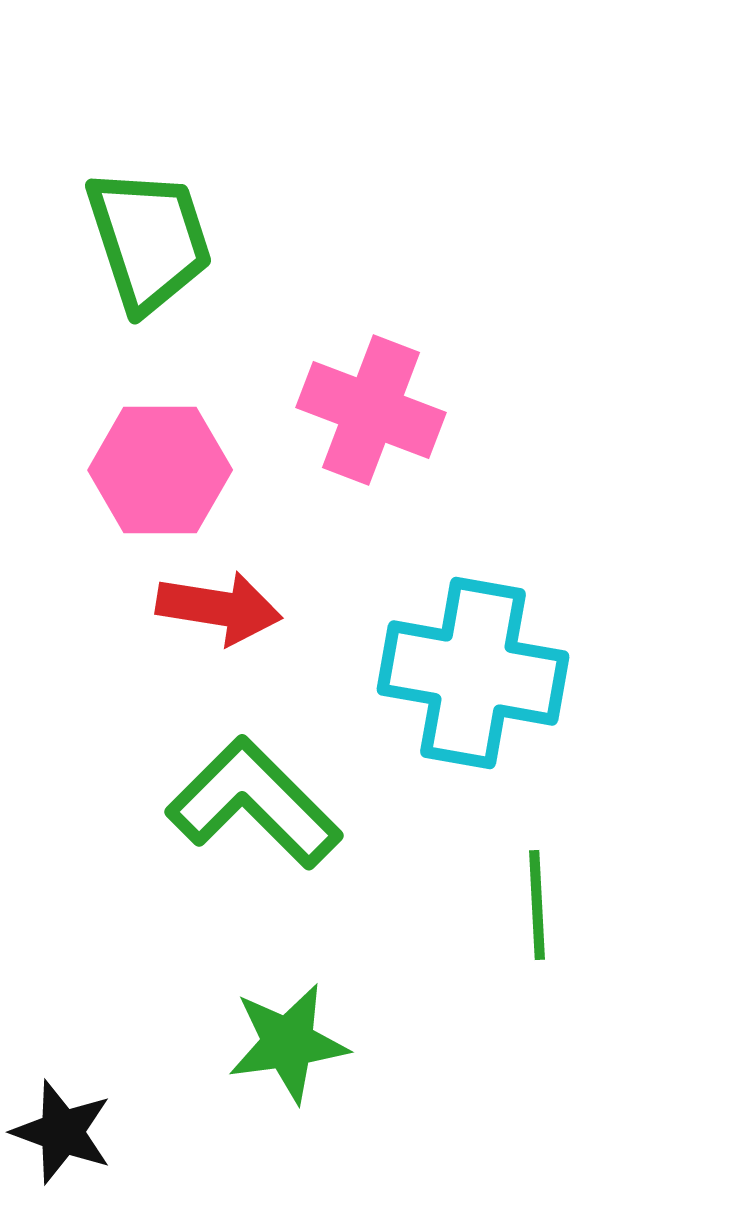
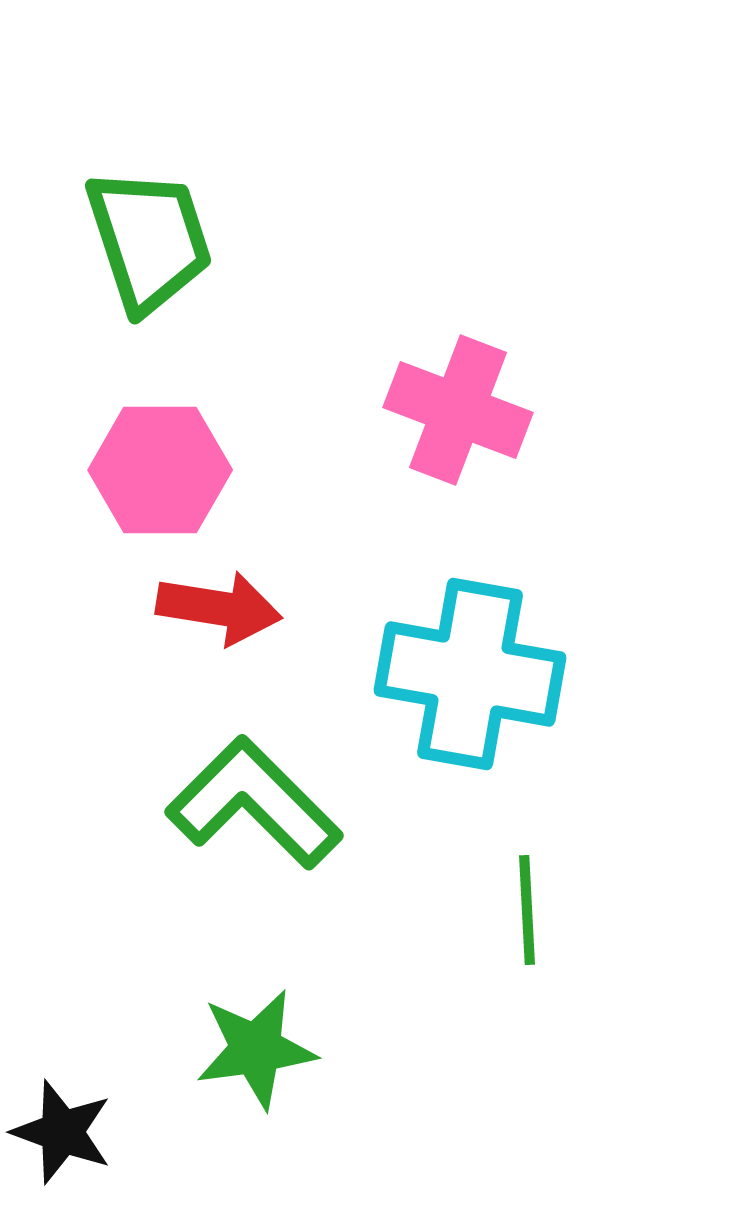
pink cross: moved 87 px right
cyan cross: moved 3 px left, 1 px down
green line: moved 10 px left, 5 px down
green star: moved 32 px left, 6 px down
